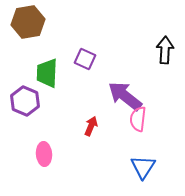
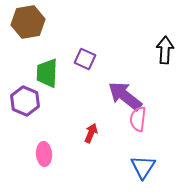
red arrow: moved 7 px down
